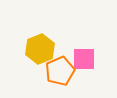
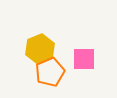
orange pentagon: moved 10 px left, 1 px down
